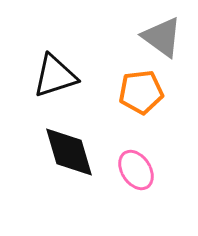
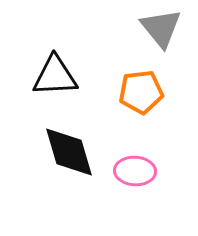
gray triangle: moved 1 px left, 9 px up; rotated 15 degrees clockwise
black triangle: rotated 15 degrees clockwise
pink ellipse: moved 1 px left, 1 px down; rotated 54 degrees counterclockwise
